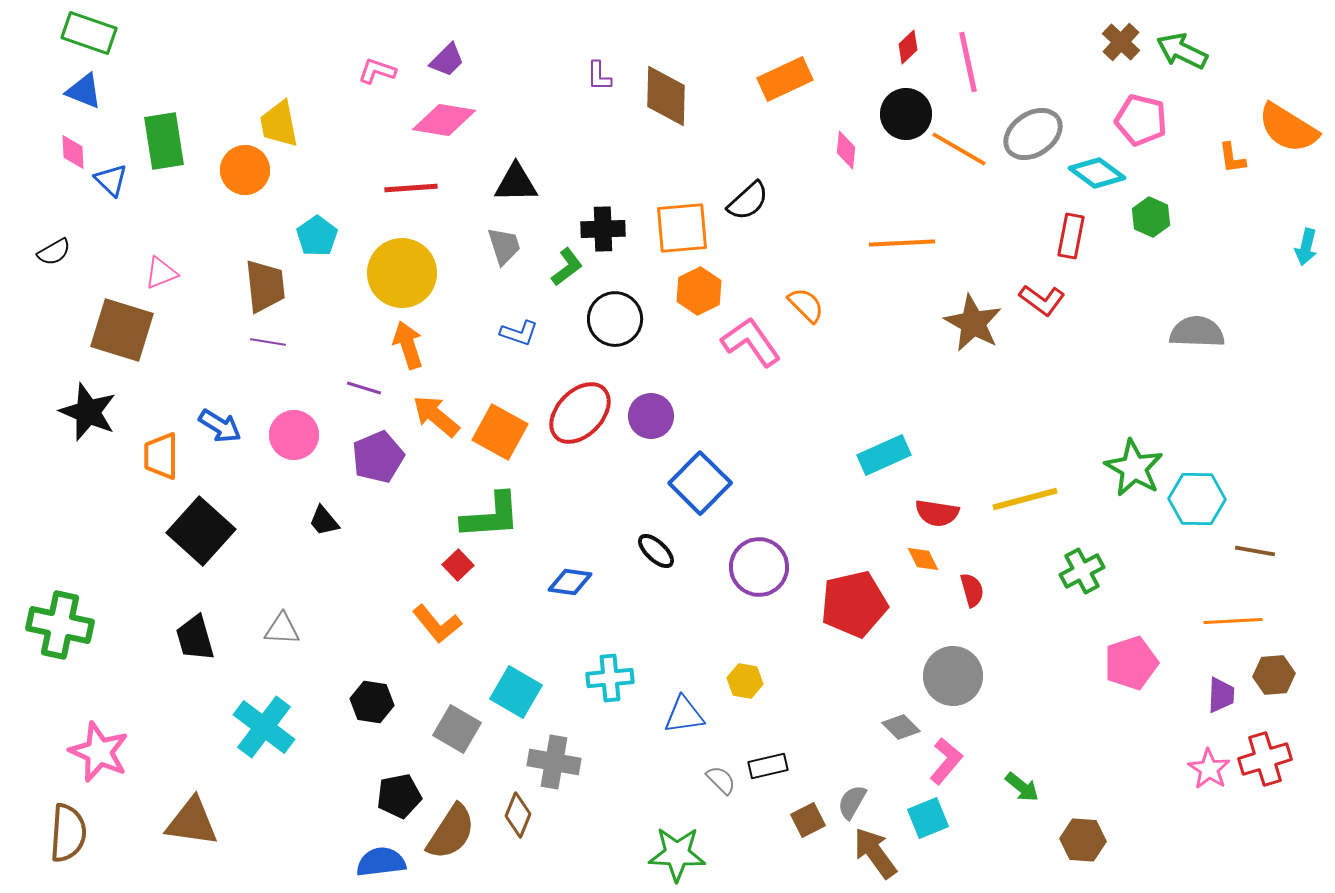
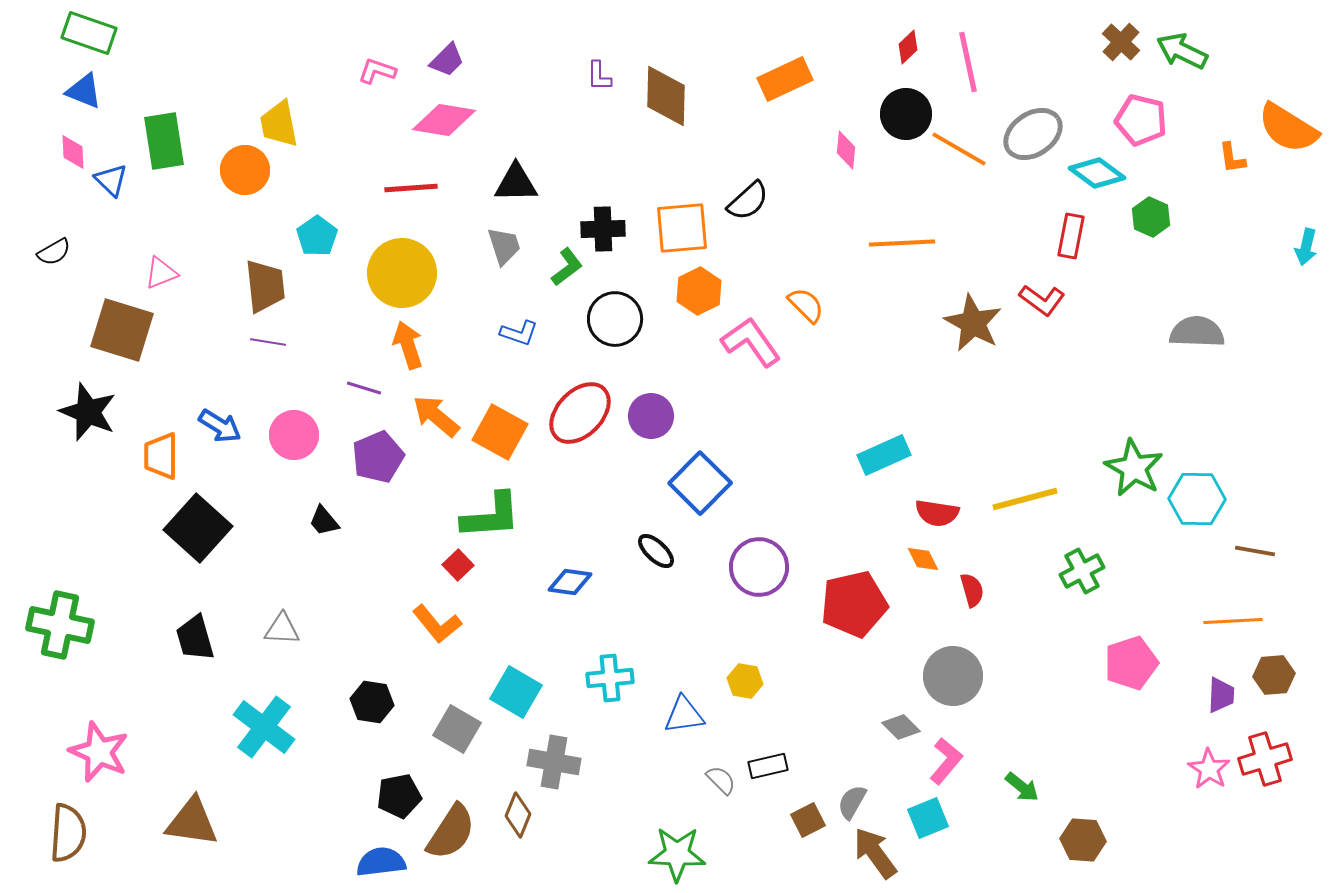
black square at (201, 531): moved 3 px left, 3 px up
